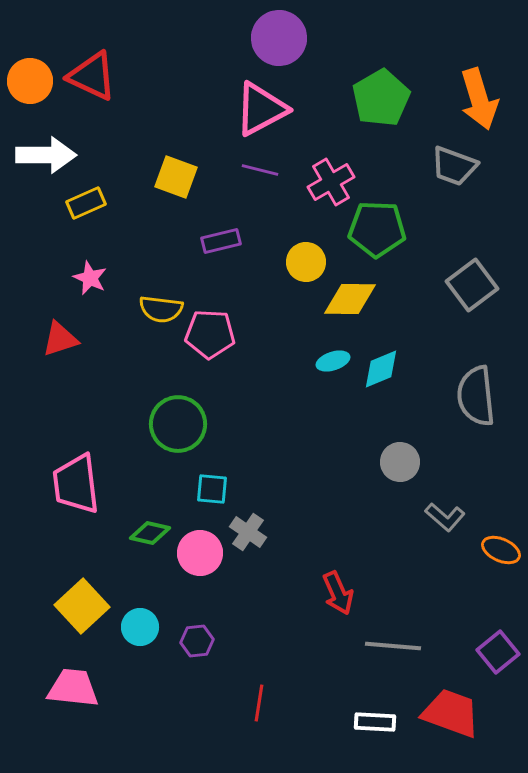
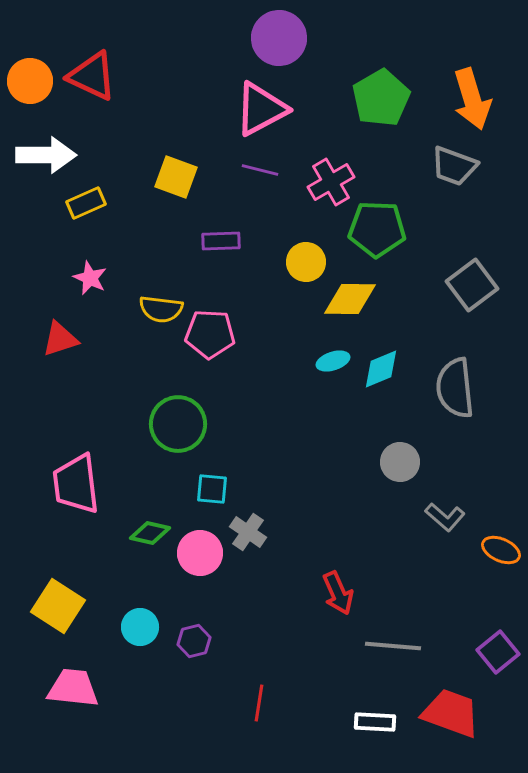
orange arrow at (479, 99): moved 7 px left
purple rectangle at (221, 241): rotated 12 degrees clockwise
gray semicircle at (476, 396): moved 21 px left, 8 px up
yellow square at (82, 606): moved 24 px left; rotated 14 degrees counterclockwise
purple hexagon at (197, 641): moved 3 px left; rotated 8 degrees counterclockwise
